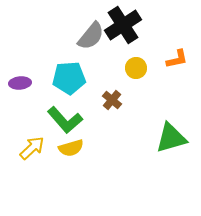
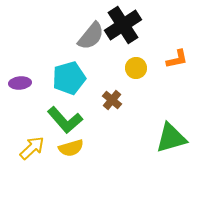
cyan pentagon: rotated 12 degrees counterclockwise
